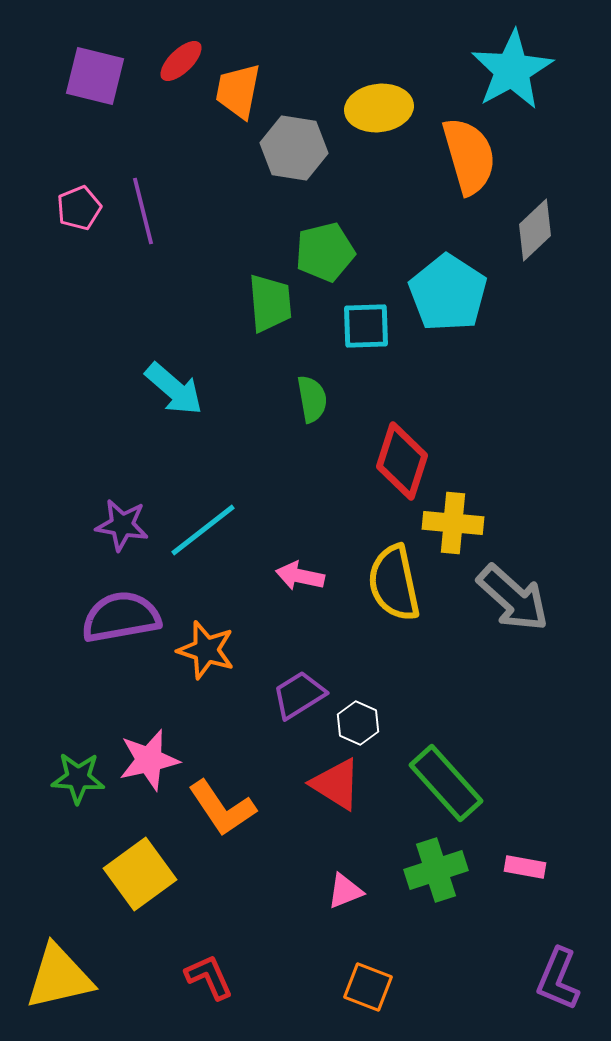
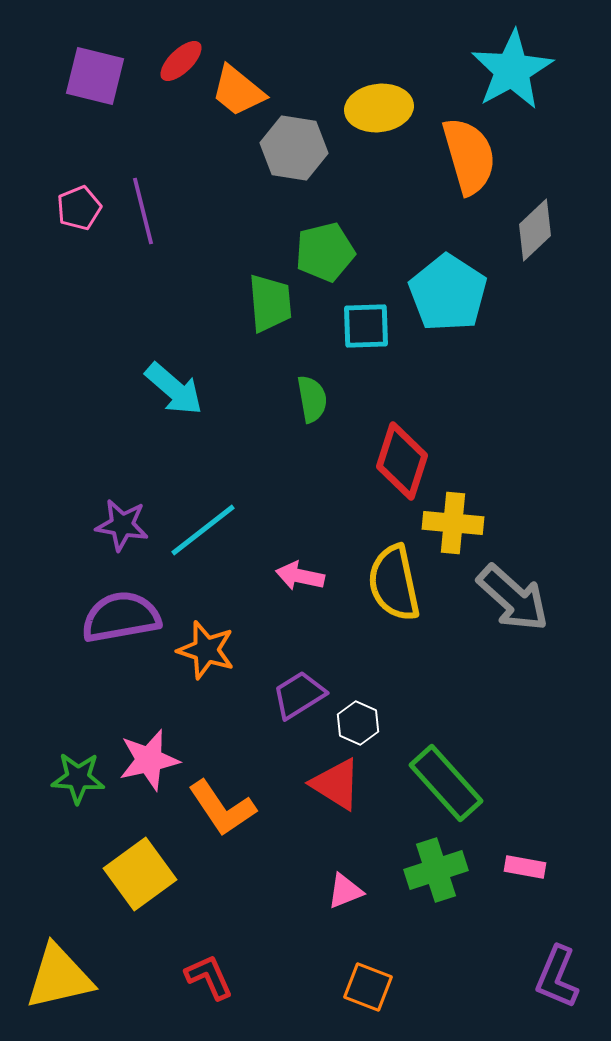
orange trapezoid: rotated 62 degrees counterclockwise
purple L-shape: moved 1 px left, 2 px up
